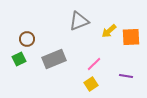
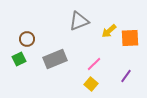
orange square: moved 1 px left, 1 px down
gray rectangle: moved 1 px right
purple line: rotated 64 degrees counterclockwise
yellow square: rotated 16 degrees counterclockwise
